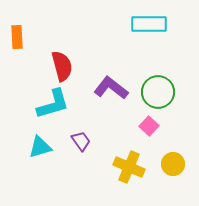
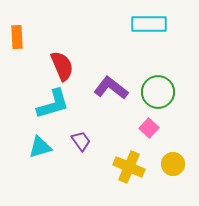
red semicircle: rotated 8 degrees counterclockwise
pink square: moved 2 px down
